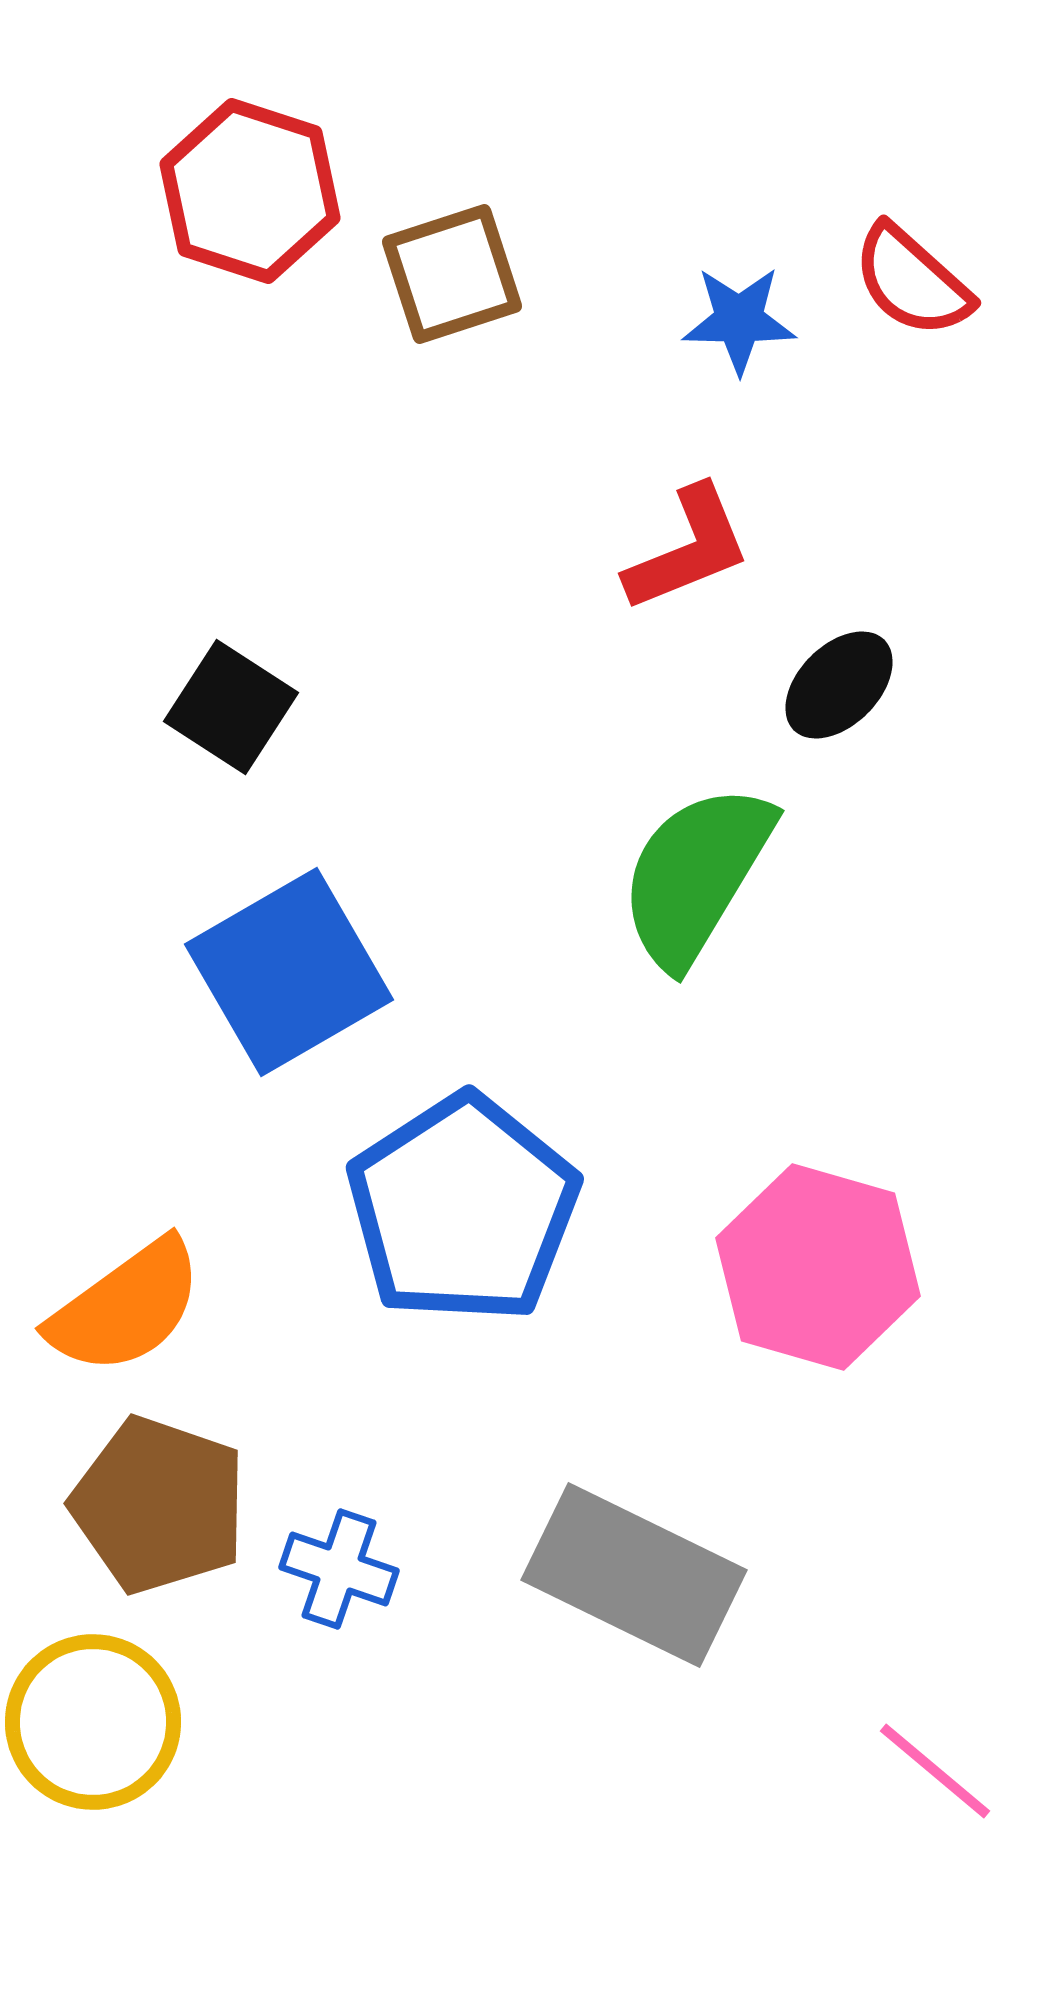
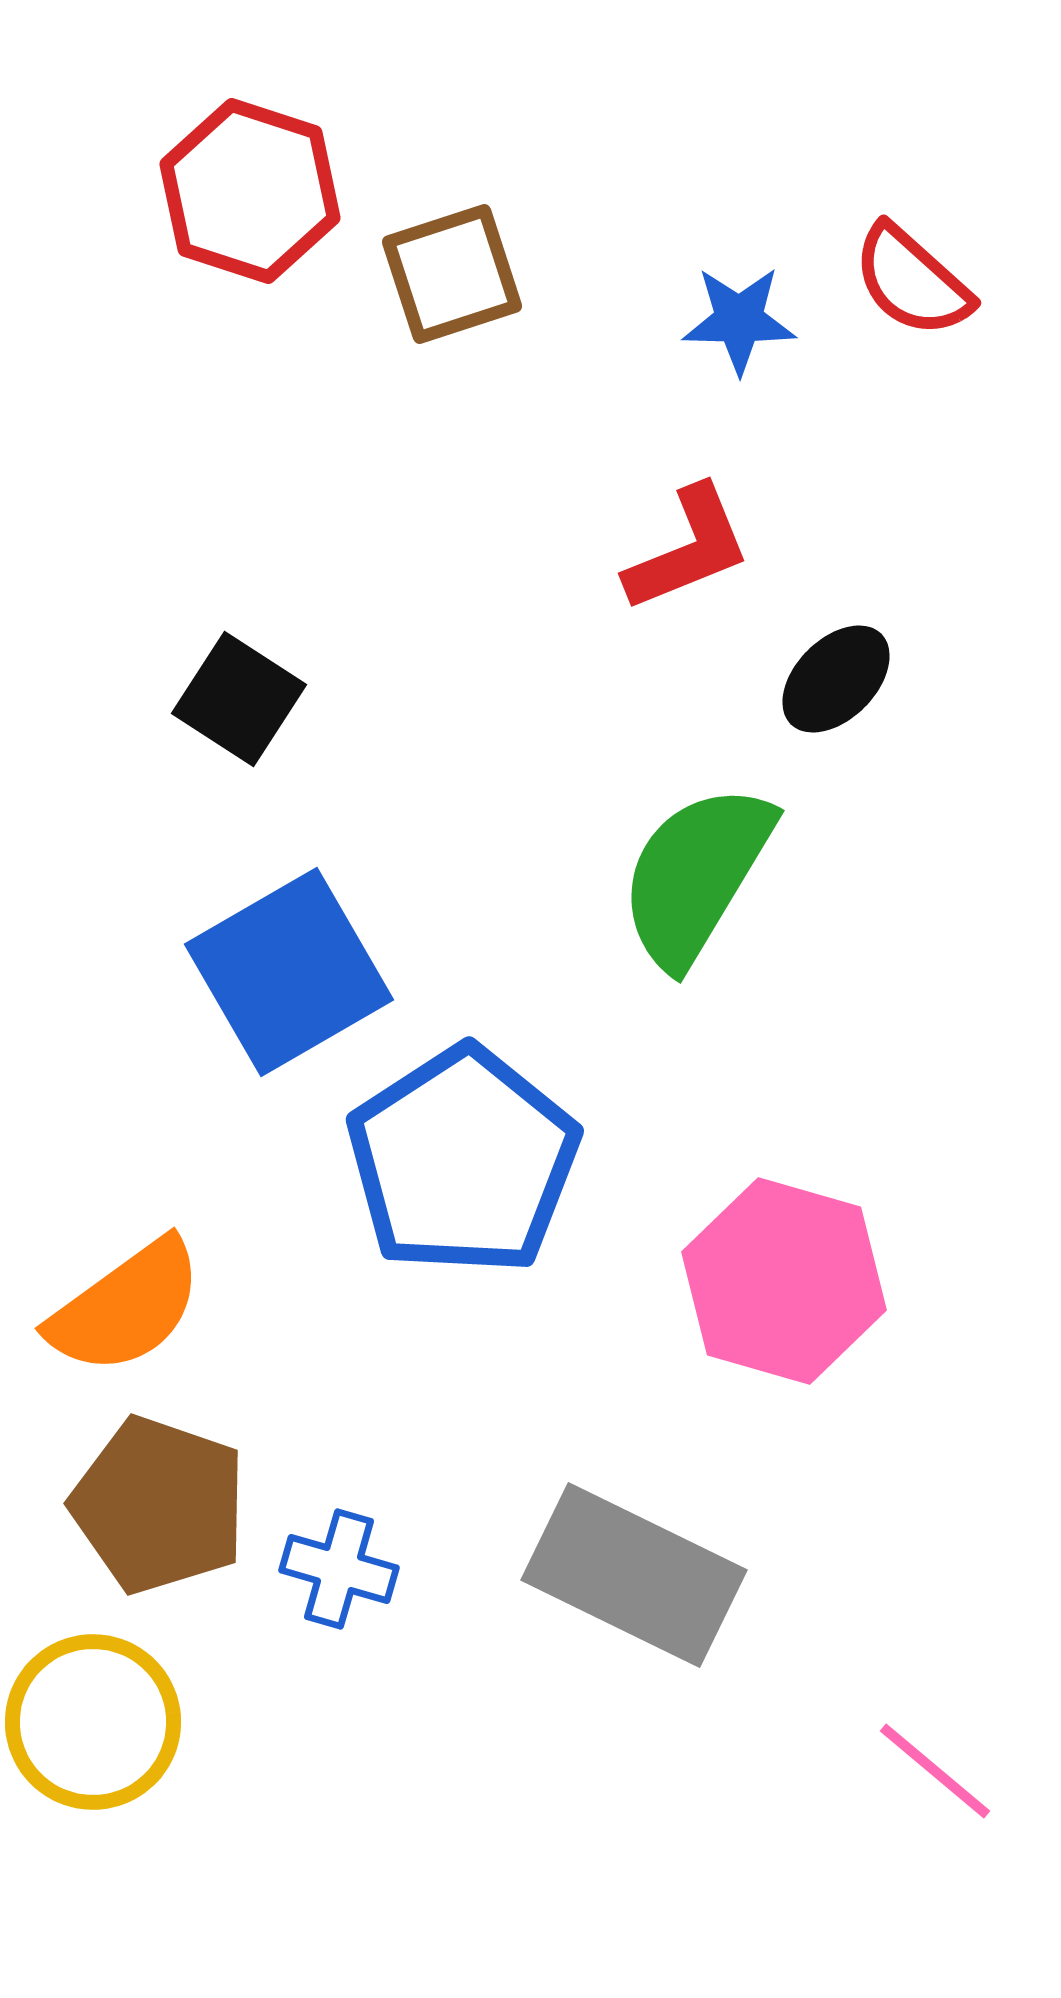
black ellipse: moved 3 px left, 6 px up
black square: moved 8 px right, 8 px up
blue pentagon: moved 48 px up
pink hexagon: moved 34 px left, 14 px down
blue cross: rotated 3 degrees counterclockwise
